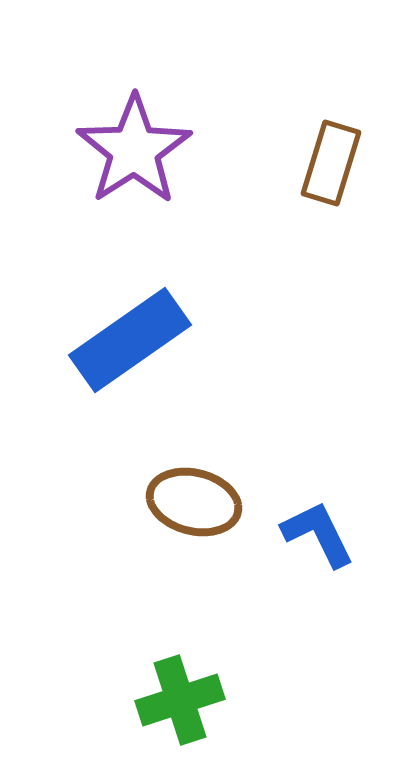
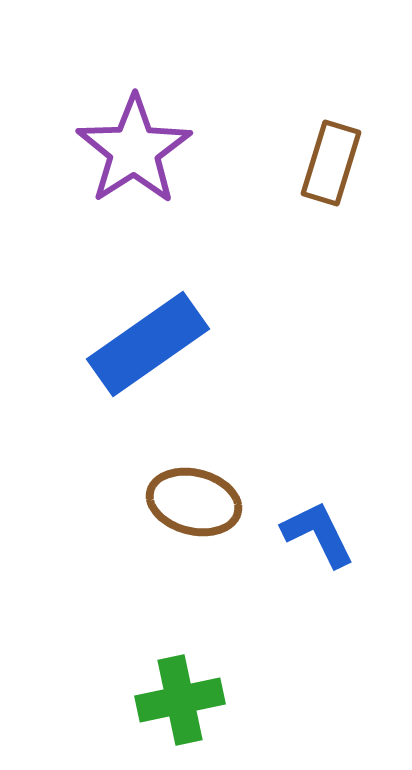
blue rectangle: moved 18 px right, 4 px down
green cross: rotated 6 degrees clockwise
